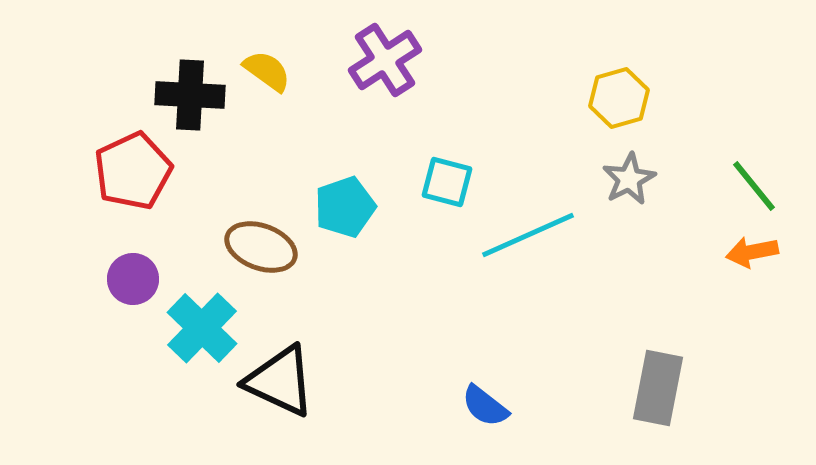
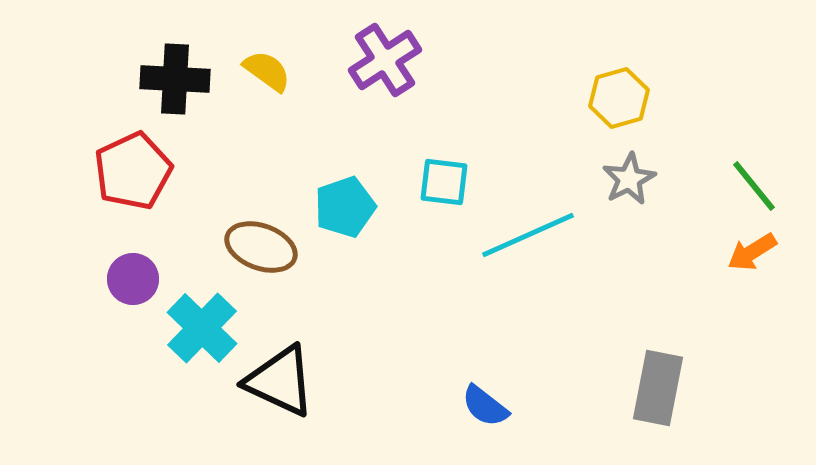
black cross: moved 15 px left, 16 px up
cyan square: moved 3 px left; rotated 8 degrees counterclockwise
orange arrow: rotated 21 degrees counterclockwise
